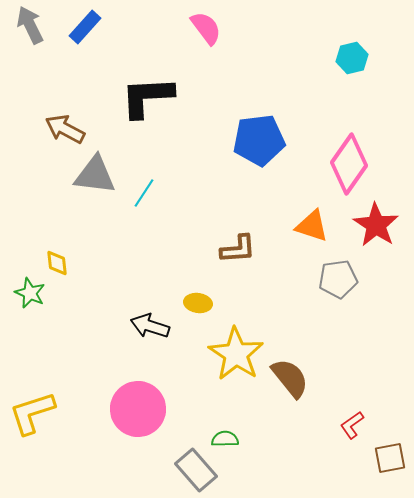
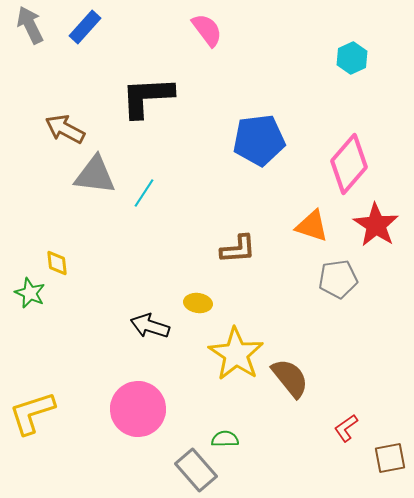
pink semicircle: moved 1 px right, 2 px down
cyan hexagon: rotated 12 degrees counterclockwise
pink diamond: rotated 6 degrees clockwise
red L-shape: moved 6 px left, 3 px down
